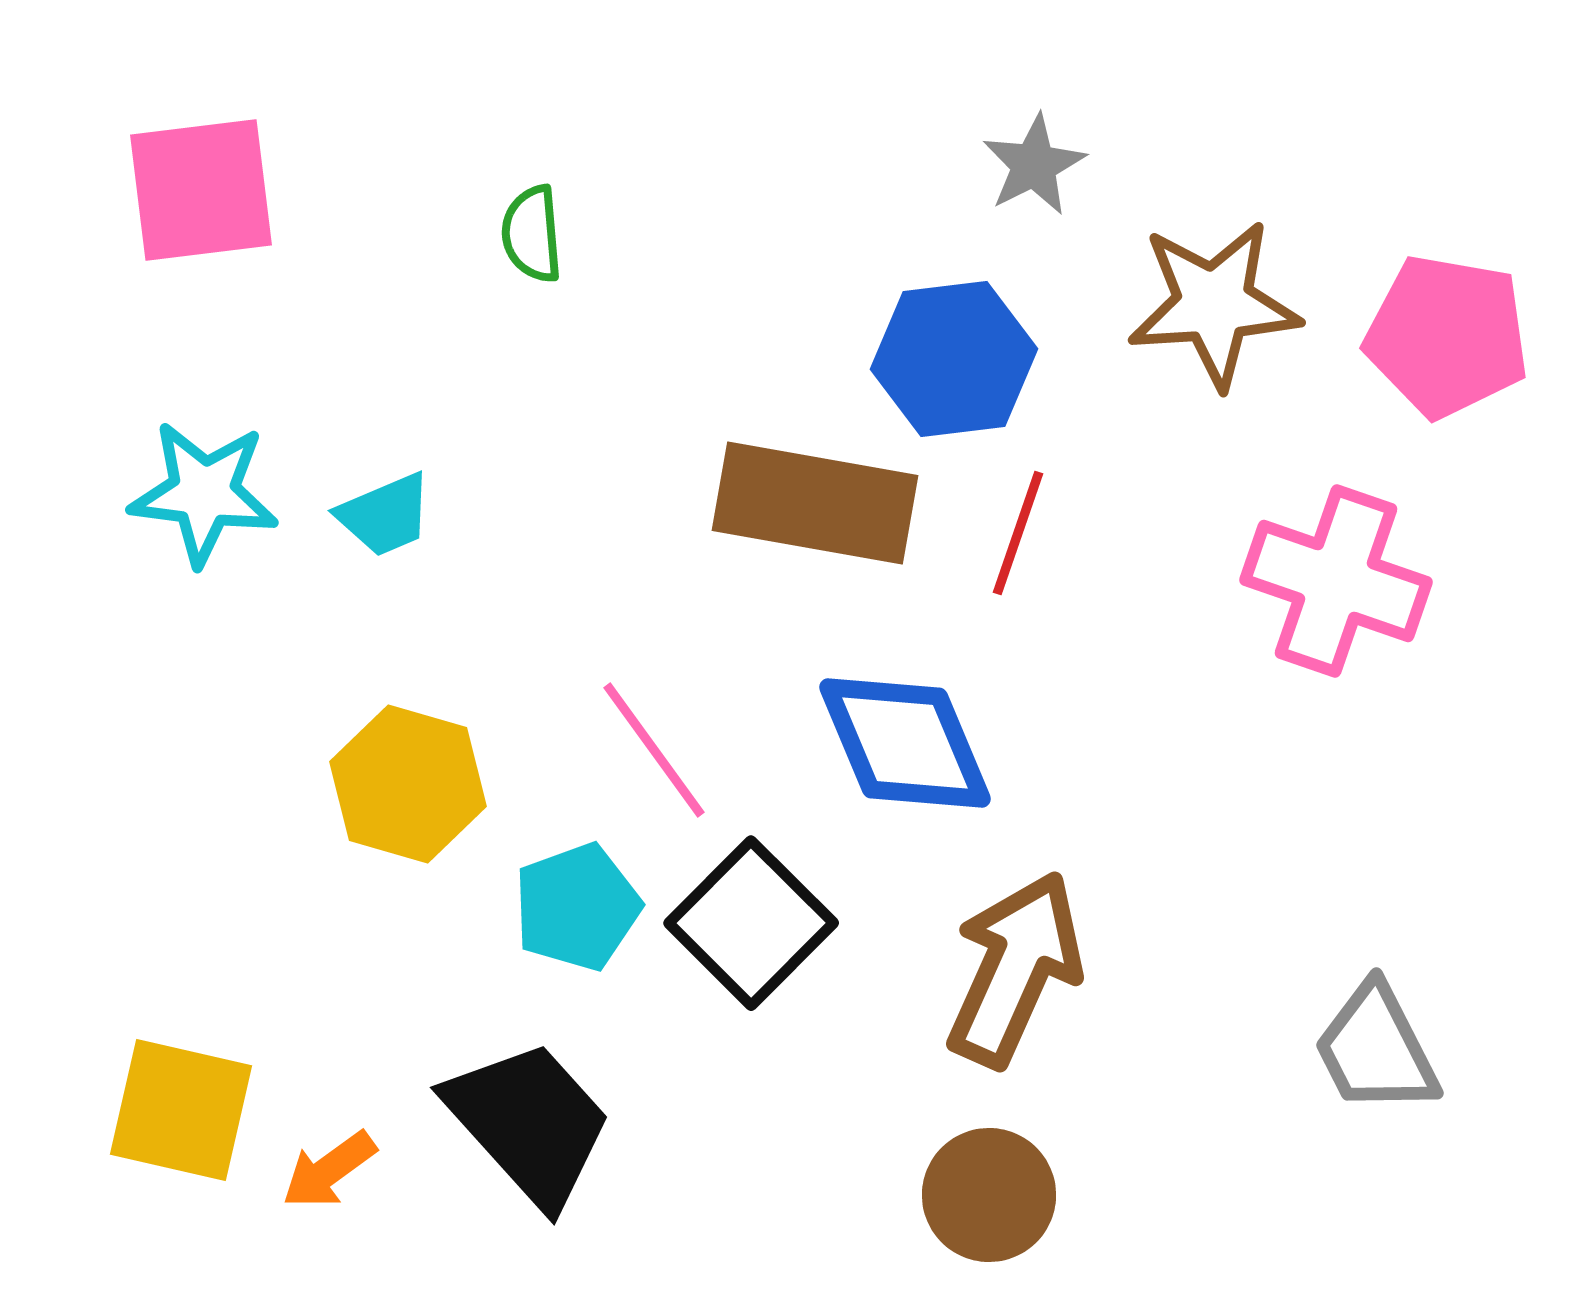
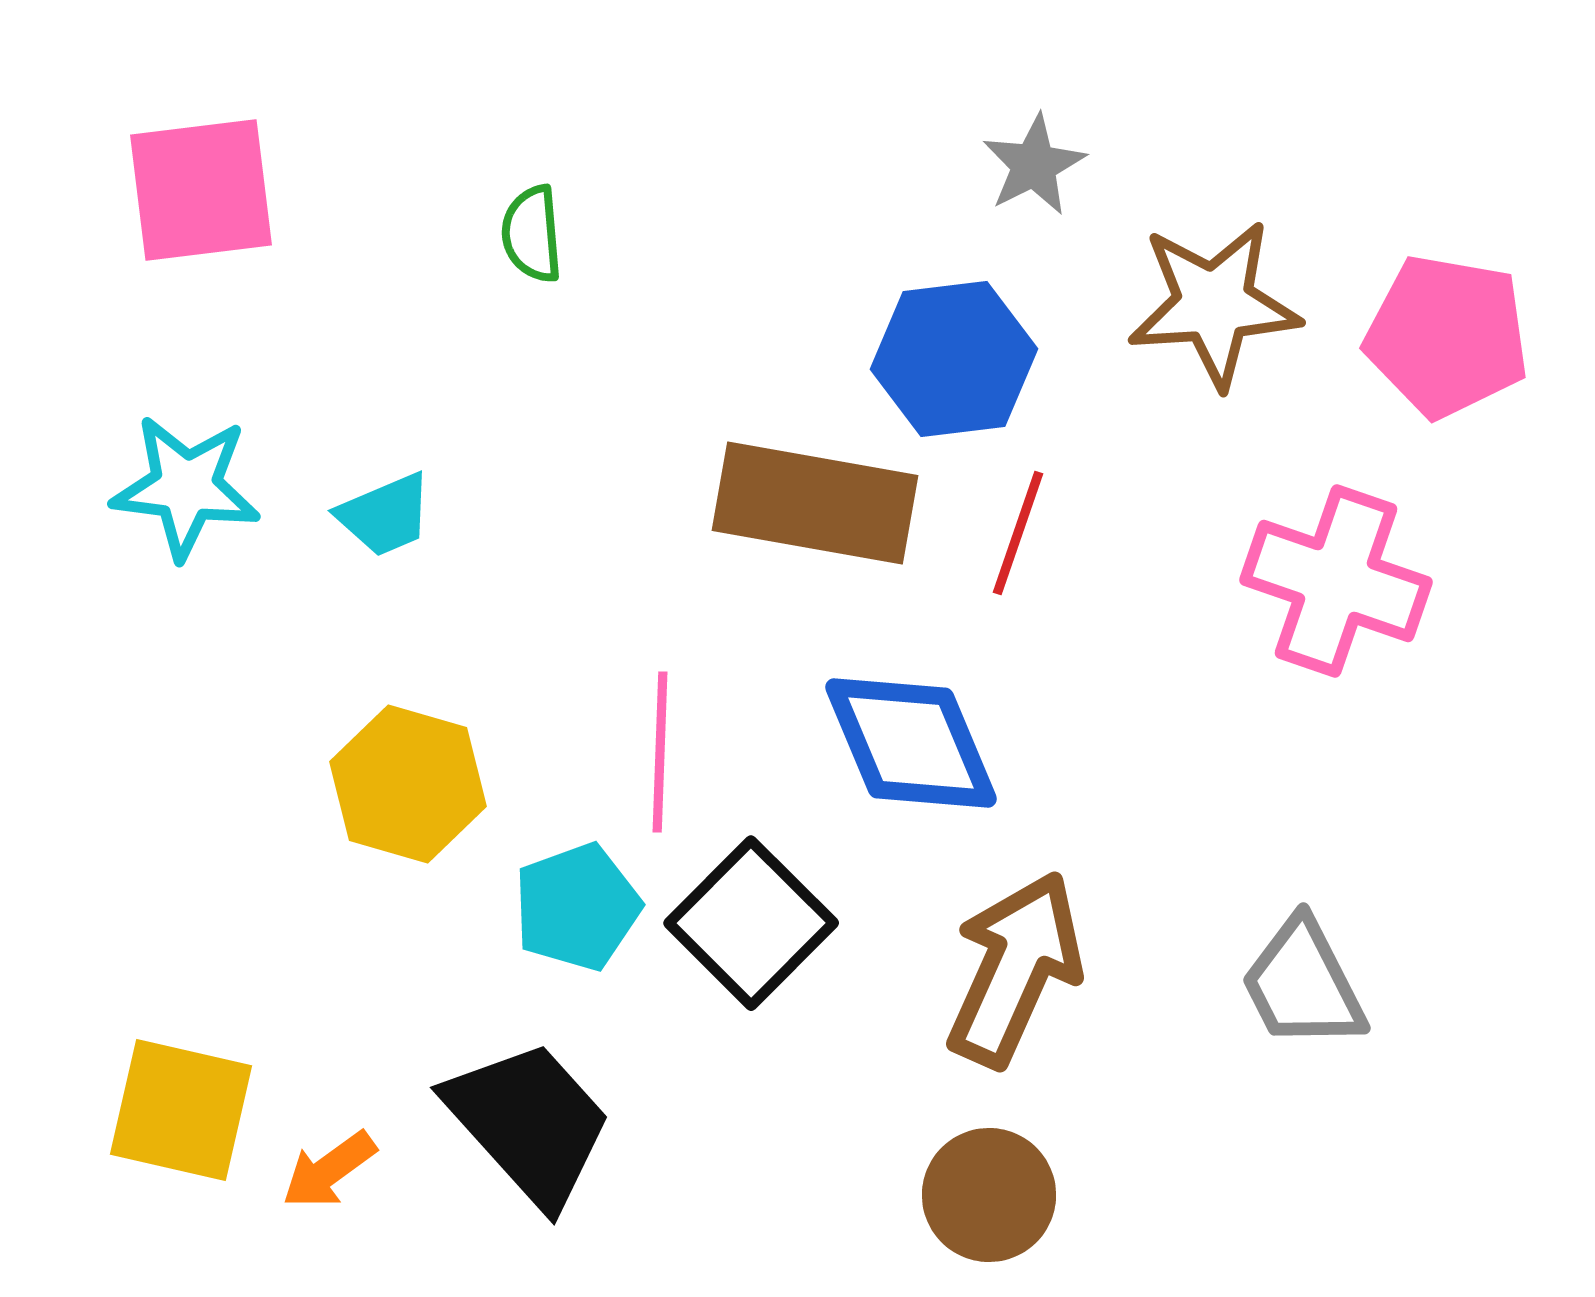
cyan star: moved 18 px left, 6 px up
blue diamond: moved 6 px right
pink line: moved 6 px right, 2 px down; rotated 38 degrees clockwise
gray trapezoid: moved 73 px left, 65 px up
